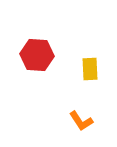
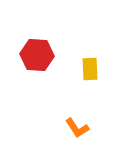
orange L-shape: moved 4 px left, 7 px down
